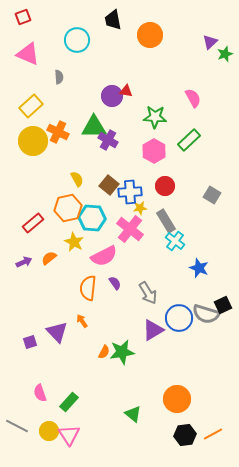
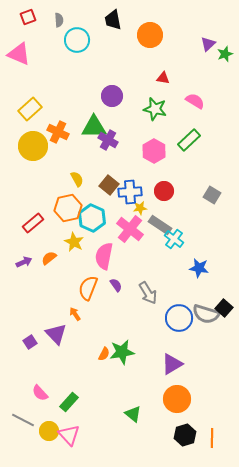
red square at (23, 17): moved 5 px right
purple triangle at (210, 42): moved 2 px left, 2 px down
pink triangle at (28, 54): moved 9 px left
gray semicircle at (59, 77): moved 57 px up
red triangle at (126, 91): moved 37 px right, 13 px up
pink semicircle at (193, 98): moved 2 px right, 3 px down; rotated 30 degrees counterclockwise
yellow rectangle at (31, 106): moved 1 px left, 3 px down
green star at (155, 117): moved 8 px up; rotated 10 degrees clockwise
yellow circle at (33, 141): moved 5 px down
red circle at (165, 186): moved 1 px left, 5 px down
cyan hexagon at (92, 218): rotated 20 degrees clockwise
gray rectangle at (166, 221): moved 6 px left, 4 px down; rotated 25 degrees counterclockwise
cyan cross at (175, 241): moved 1 px left, 2 px up
pink semicircle at (104, 256): rotated 128 degrees clockwise
blue star at (199, 268): rotated 12 degrees counterclockwise
purple semicircle at (115, 283): moved 1 px right, 2 px down
orange semicircle at (88, 288): rotated 15 degrees clockwise
black square at (223, 305): moved 1 px right, 3 px down; rotated 24 degrees counterclockwise
orange arrow at (82, 321): moved 7 px left, 7 px up
purple triangle at (153, 330): moved 19 px right, 34 px down
purple triangle at (57, 332): moved 1 px left, 2 px down
purple square at (30, 342): rotated 16 degrees counterclockwise
orange semicircle at (104, 352): moved 2 px down
pink semicircle at (40, 393): rotated 24 degrees counterclockwise
gray line at (17, 426): moved 6 px right, 6 px up
orange line at (213, 434): moved 1 px left, 4 px down; rotated 60 degrees counterclockwise
pink triangle at (69, 435): rotated 10 degrees counterclockwise
black hexagon at (185, 435): rotated 10 degrees counterclockwise
